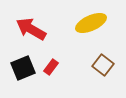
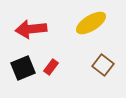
yellow ellipse: rotated 8 degrees counterclockwise
red arrow: rotated 36 degrees counterclockwise
